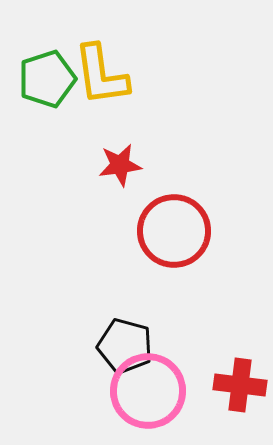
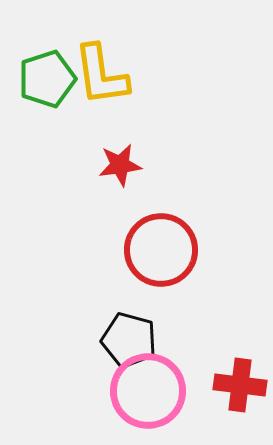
red circle: moved 13 px left, 19 px down
black pentagon: moved 4 px right, 6 px up
